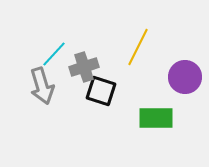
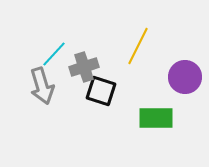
yellow line: moved 1 px up
